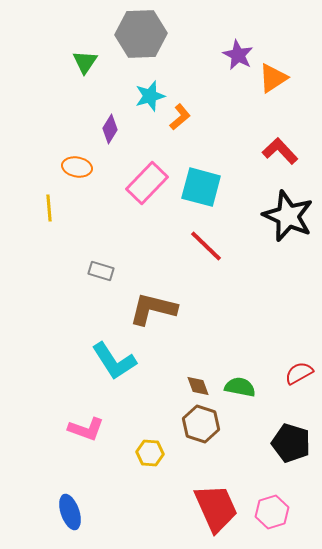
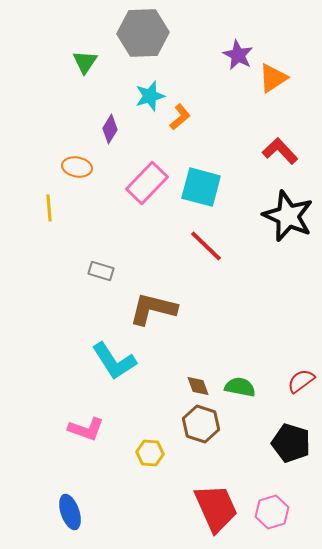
gray hexagon: moved 2 px right, 1 px up
red semicircle: moved 2 px right, 8 px down; rotated 8 degrees counterclockwise
